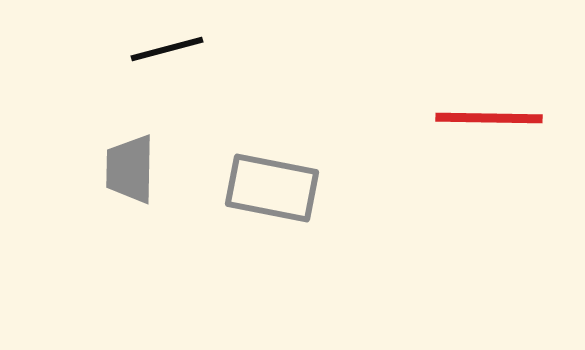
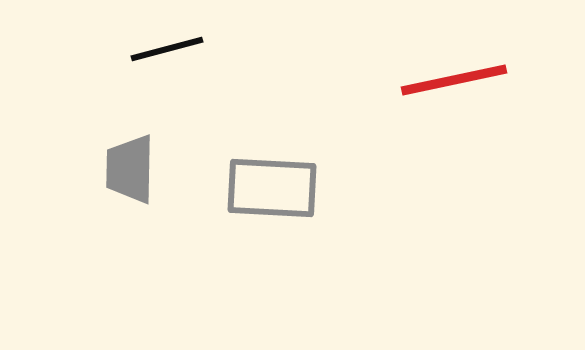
red line: moved 35 px left, 38 px up; rotated 13 degrees counterclockwise
gray rectangle: rotated 8 degrees counterclockwise
